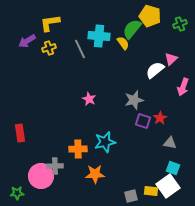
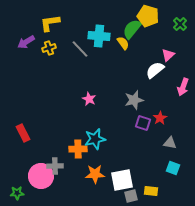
yellow pentagon: moved 2 px left
green cross: rotated 24 degrees counterclockwise
purple arrow: moved 1 px left, 1 px down
gray line: rotated 18 degrees counterclockwise
pink triangle: moved 3 px left, 4 px up
purple square: moved 2 px down
red rectangle: moved 3 px right; rotated 18 degrees counterclockwise
cyan star: moved 10 px left, 3 px up
white square: moved 46 px left, 6 px up; rotated 25 degrees clockwise
